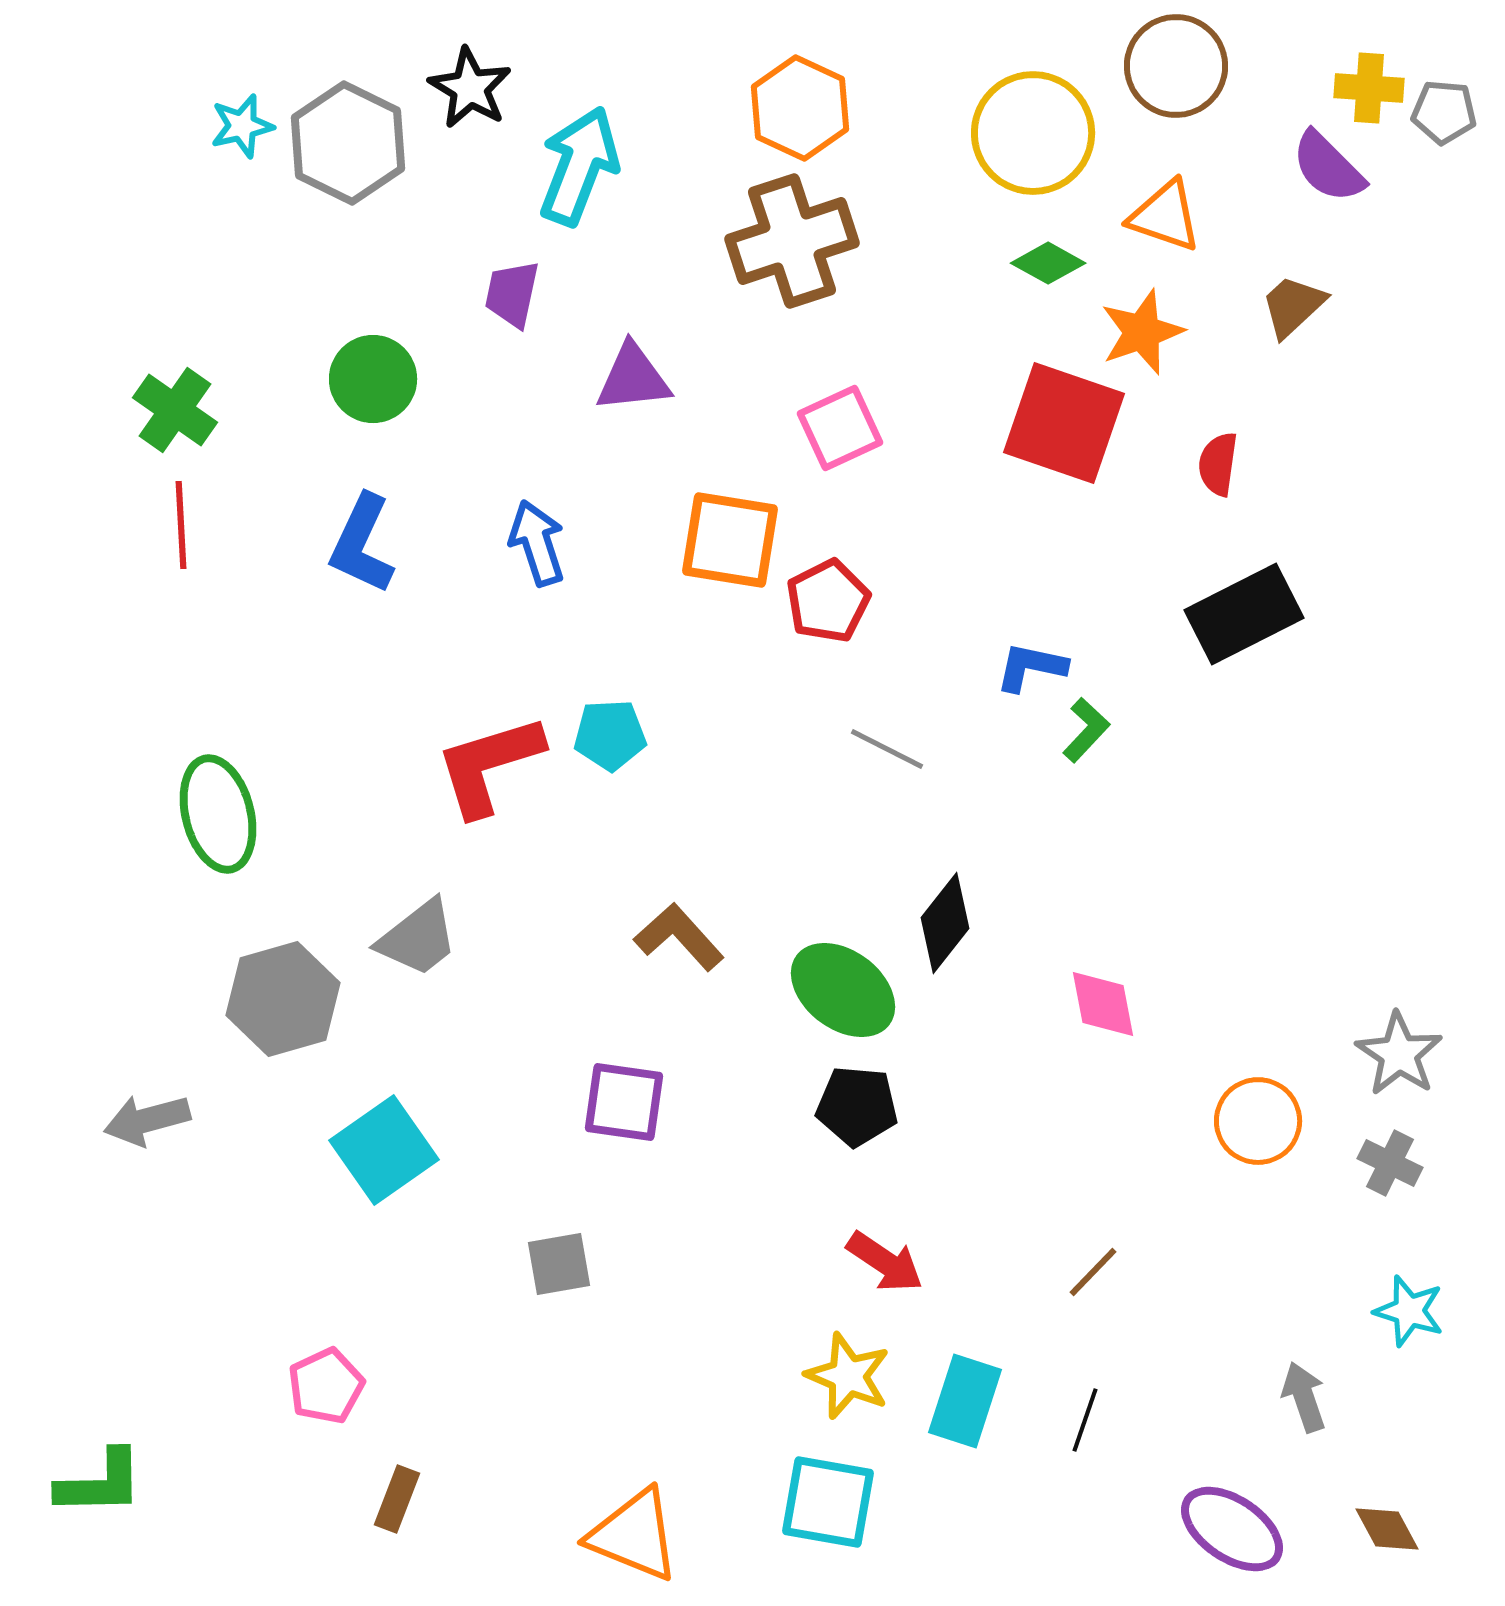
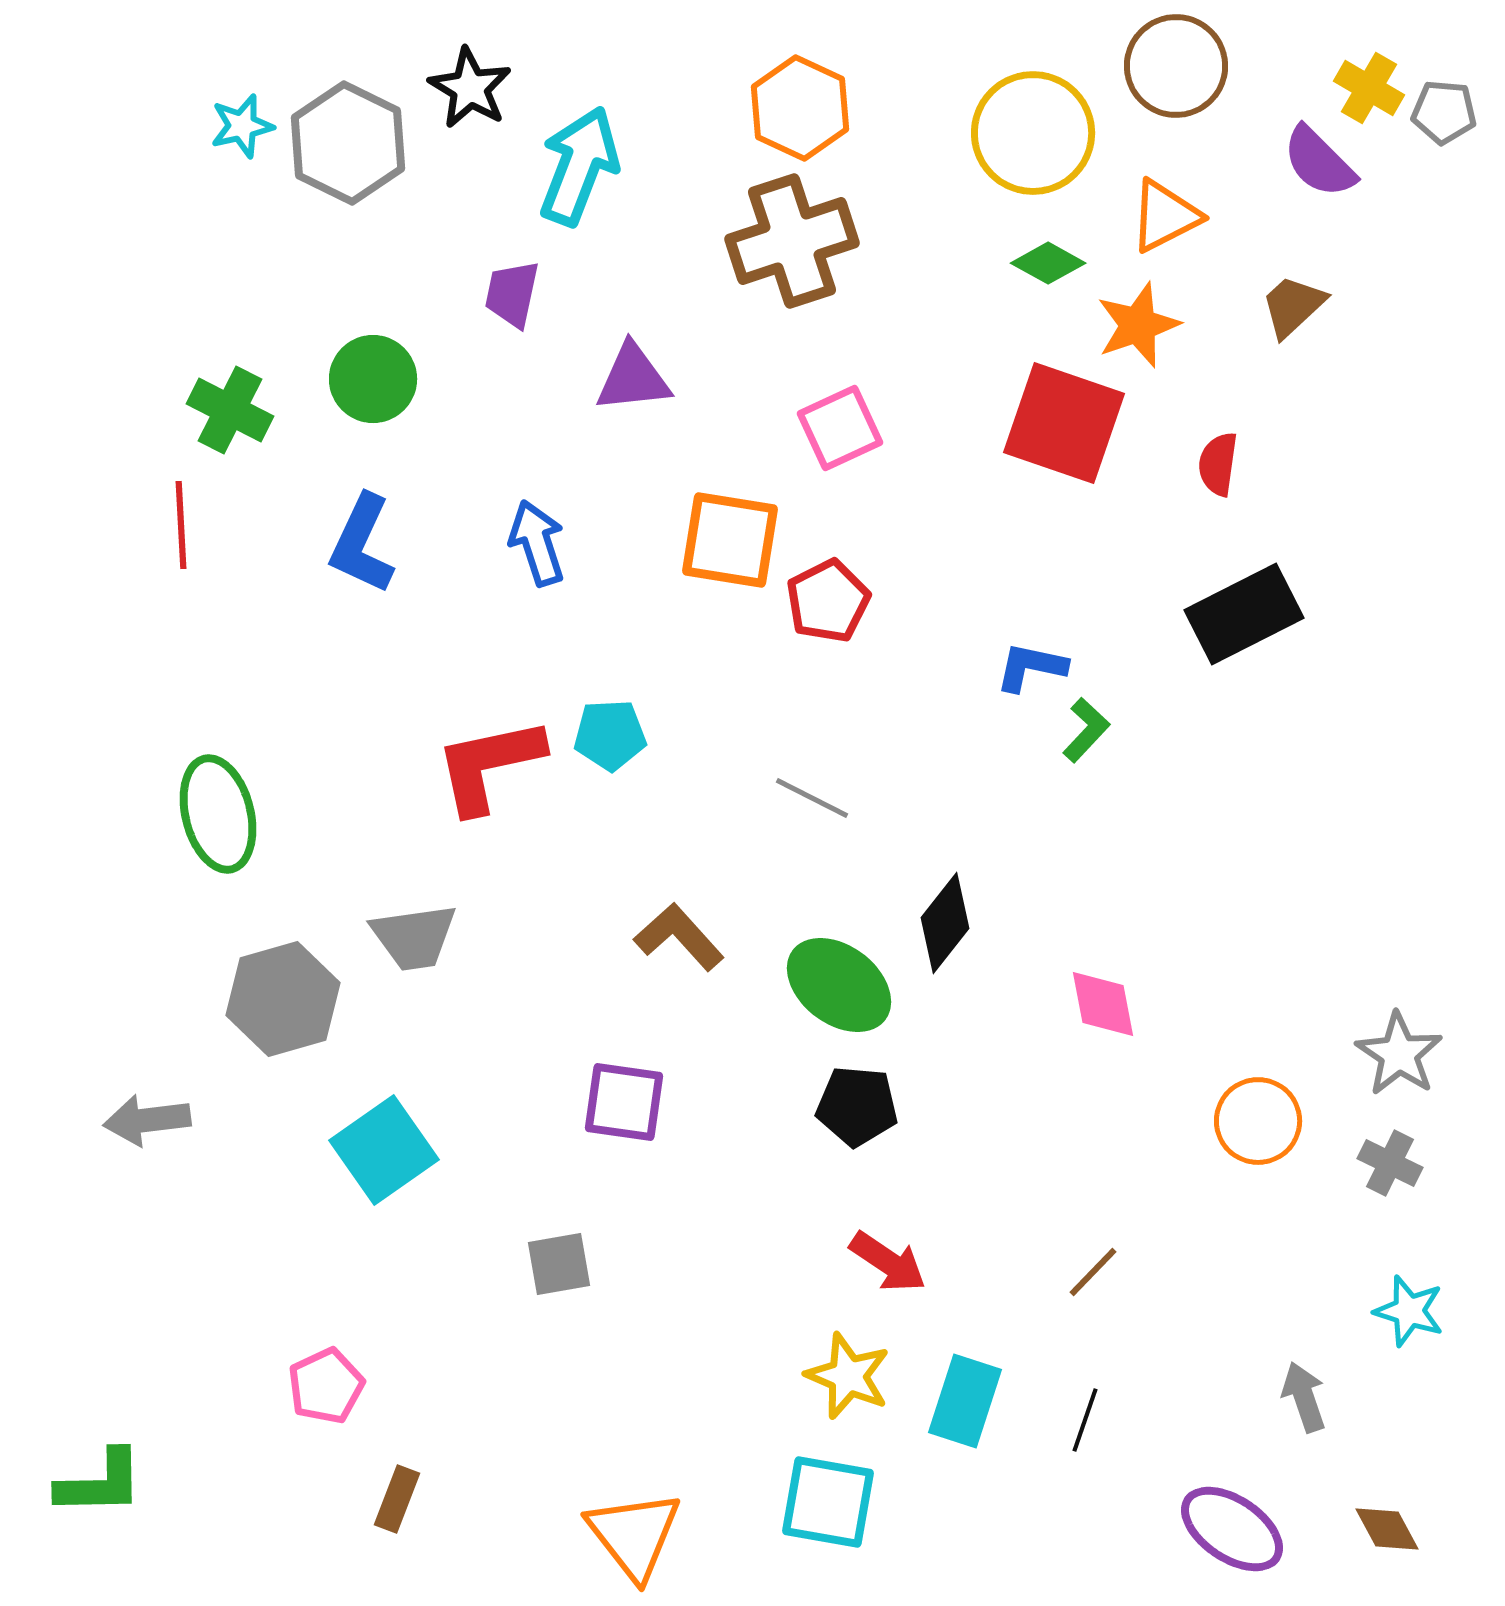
yellow cross at (1369, 88): rotated 26 degrees clockwise
purple semicircle at (1328, 167): moved 9 px left, 5 px up
orange triangle at (1165, 216): rotated 46 degrees counterclockwise
orange star at (1142, 332): moved 4 px left, 7 px up
green cross at (175, 410): moved 55 px right; rotated 8 degrees counterclockwise
gray line at (887, 749): moved 75 px left, 49 px down
red L-shape at (489, 765): rotated 5 degrees clockwise
gray trapezoid at (418, 938): moved 4 px left, 1 px up; rotated 30 degrees clockwise
green ellipse at (843, 990): moved 4 px left, 5 px up
gray arrow at (147, 1120): rotated 8 degrees clockwise
red arrow at (885, 1262): moved 3 px right
orange triangle at (634, 1535): rotated 30 degrees clockwise
